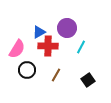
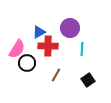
purple circle: moved 3 px right
cyan line: moved 1 px right, 2 px down; rotated 24 degrees counterclockwise
black circle: moved 7 px up
